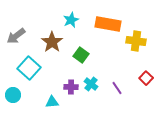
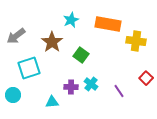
cyan square: rotated 30 degrees clockwise
purple line: moved 2 px right, 3 px down
